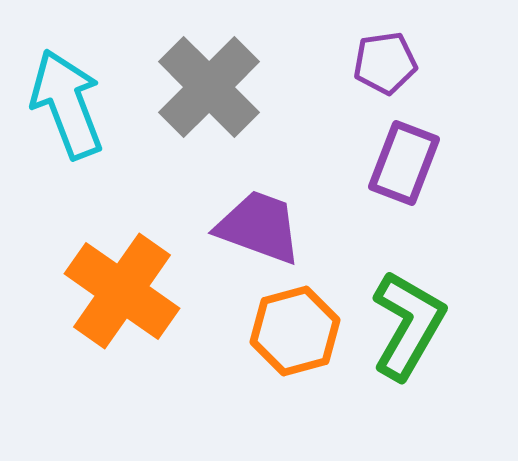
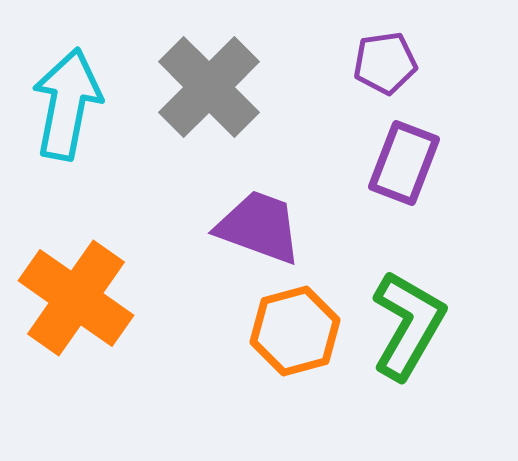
cyan arrow: rotated 32 degrees clockwise
orange cross: moved 46 px left, 7 px down
